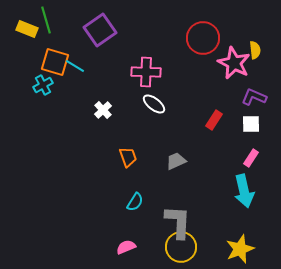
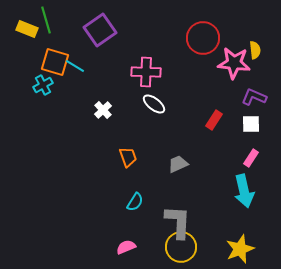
pink star: rotated 20 degrees counterclockwise
gray trapezoid: moved 2 px right, 3 px down
